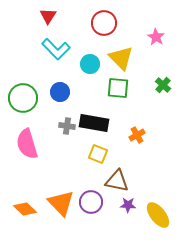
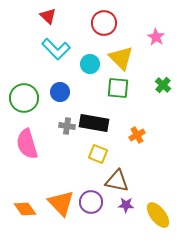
red triangle: rotated 18 degrees counterclockwise
green circle: moved 1 px right
purple star: moved 2 px left
orange diamond: rotated 10 degrees clockwise
